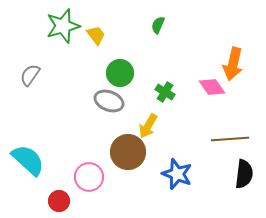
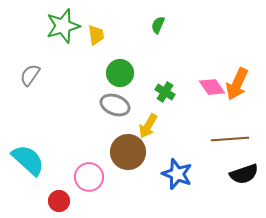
yellow trapezoid: rotated 30 degrees clockwise
orange arrow: moved 4 px right, 20 px down; rotated 12 degrees clockwise
gray ellipse: moved 6 px right, 4 px down
black semicircle: rotated 64 degrees clockwise
